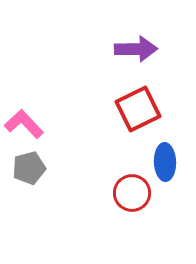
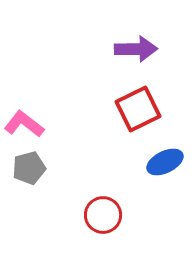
pink L-shape: rotated 9 degrees counterclockwise
blue ellipse: rotated 66 degrees clockwise
red circle: moved 29 px left, 22 px down
